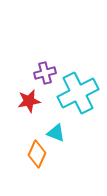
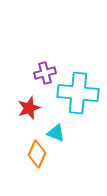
cyan cross: rotated 33 degrees clockwise
red star: moved 7 px down; rotated 10 degrees counterclockwise
